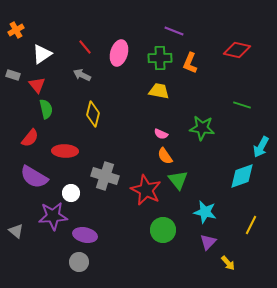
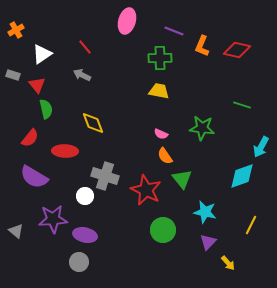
pink ellipse: moved 8 px right, 32 px up
orange L-shape: moved 12 px right, 17 px up
yellow diamond: moved 9 px down; rotated 35 degrees counterclockwise
green triangle: moved 4 px right, 1 px up
white circle: moved 14 px right, 3 px down
purple star: moved 3 px down
